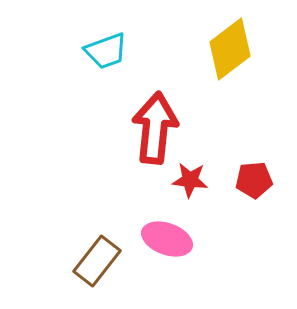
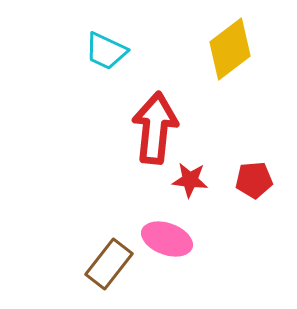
cyan trapezoid: rotated 45 degrees clockwise
brown rectangle: moved 12 px right, 3 px down
